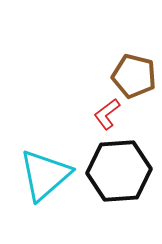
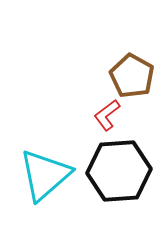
brown pentagon: moved 2 px left; rotated 15 degrees clockwise
red L-shape: moved 1 px down
